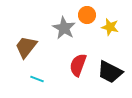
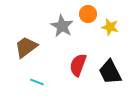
orange circle: moved 1 px right, 1 px up
gray star: moved 2 px left, 2 px up
brown trapezoid: rotated 15 degrees clockwise
black trapezoid: rotated 36 degrees clockwise
cyan line: moved 3 px down
